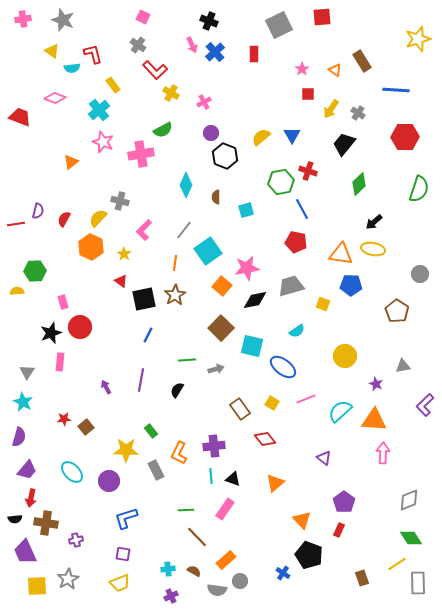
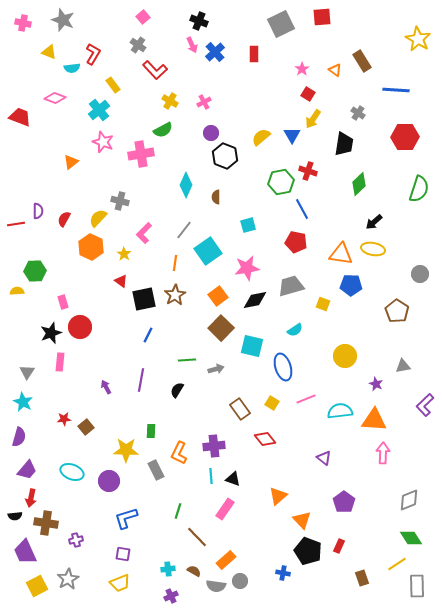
pink square at (143, 17): rotated 24 degrees clockwise
pink cross at (23, 19): moved 4 px down; rotated 21 degrees clockwise
black cross at (209, 21): moved 10 px left
gray square at (279, 25): moved 2 px right, 1 px up
yellow star at (418, 39): rotated 25 degrees counterclockwise
yellow triangle at (52, 51): moved 3 px left, 1 px down; rotated 14 degrees counterclockwise
red L-shape at (93, 54): rotated 45 degrees clockwise
yellow cross at (171, 93): moved 1 px left, 8 px down
red square at (308, 94): rotated 32 degrees clockwise
yellow arrow at (331, 109): moved 18 px left, 10 px down
black trapezoid at (344, 144): rotated 150 degrees clockwise
cyan square at (246, 210): moved 2 px right, 15 px down
purple semicircle at (38, 211): rotated 14 degrees counterclockwise
pink L-shape at (144, 230): moved 3 px down
orange square at (222, 286): moved 4 px left, 10 px down; rotated 12 degrees clockwise
cyan semicircle at (297, 331): moved 2 px left, 1 px up
blue ellipse at (283, 367): rotated 36 degrees clockwise
cyan semicircle at (340, 411): rotated 35 degrees clockwise
green rectangle at (151, 431): rotated 40 degrees clockwise
cyan ellipse at (72, 472): rotated 25 degrees counterclockwise
orange triangle at (275, 483): moved 3 px right, 13 px down
green line at (186, 510): moved 8 px left, 1 px down; rotated 70 degrees counterclockwise
black semicircle at (15, 519): moved 3 px up
red rectangle at (339, 530): moved 16 px down
black pentagon at (309, 555): moved 1 px left, 4 px up
blue cross at (283, 573): rotated 24 degrees counterclockwise
gray rectangle at (418, 583): moved 1 px left, 3 px down
yellow square at (37, 586): rotated 25 degrees counterclockwise
gray semicircle at (217, 590): moved 1 px left, 4 px up
